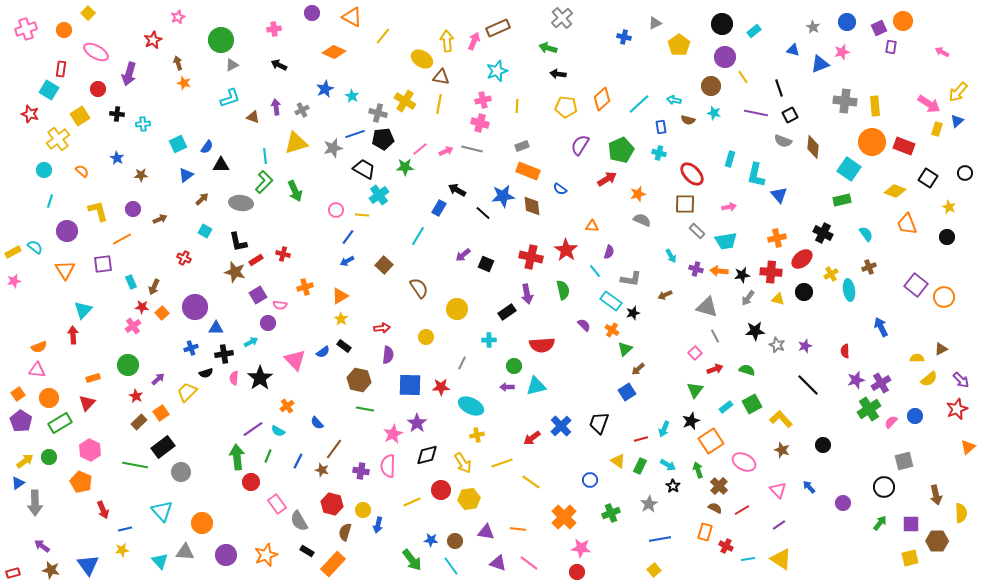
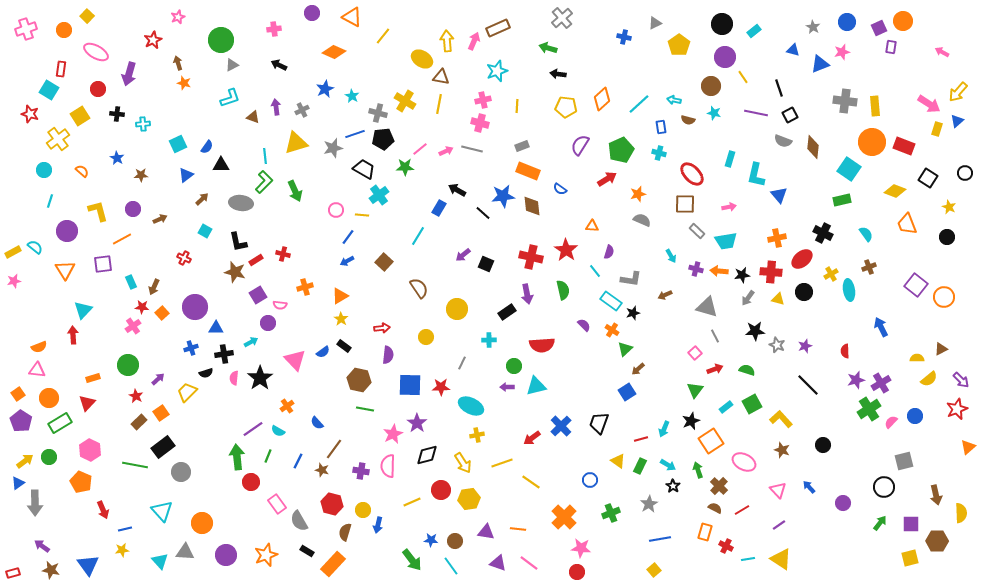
yellow square at (88, 13): moved 1 px left, 3 px down
brown square at (384, 265): moved 3 px up
